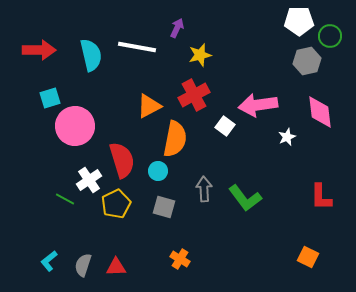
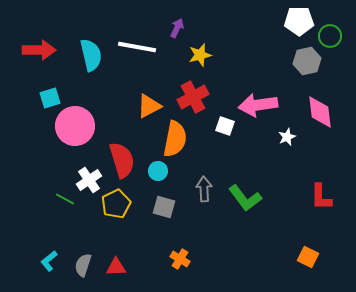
red cross: moved 1 px left, 2 px down
white square: rotated 18 degrees counterclockwise
